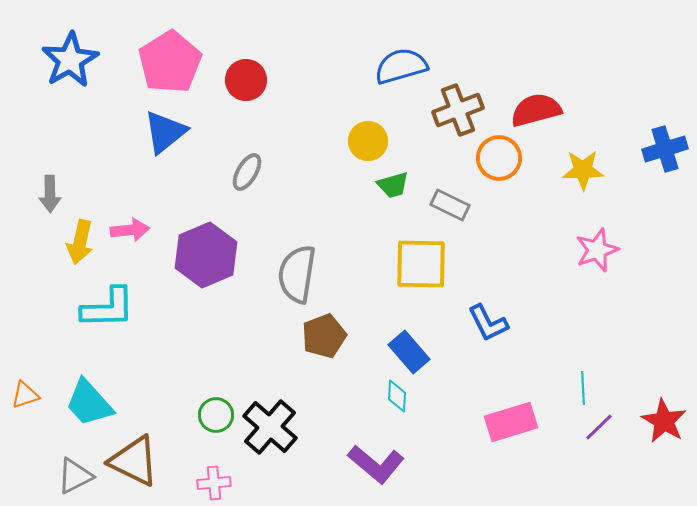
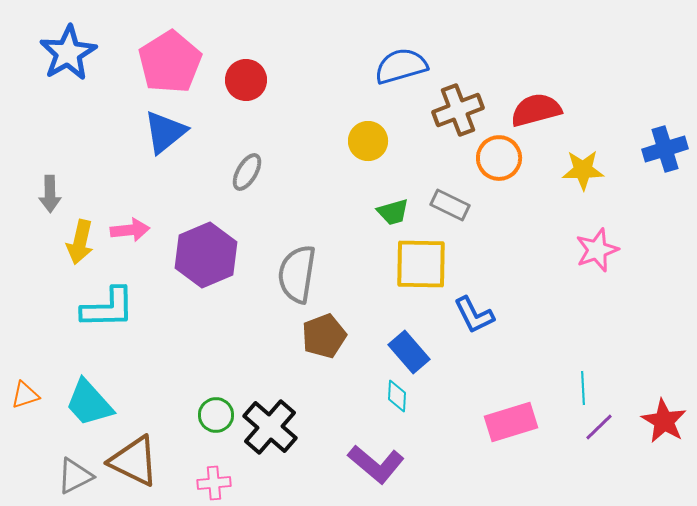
blue star: moved 2 px left, 7 px up
green trapezoid: moved 27 px down
blue L-shape: moved 14 px left, 8 px up
